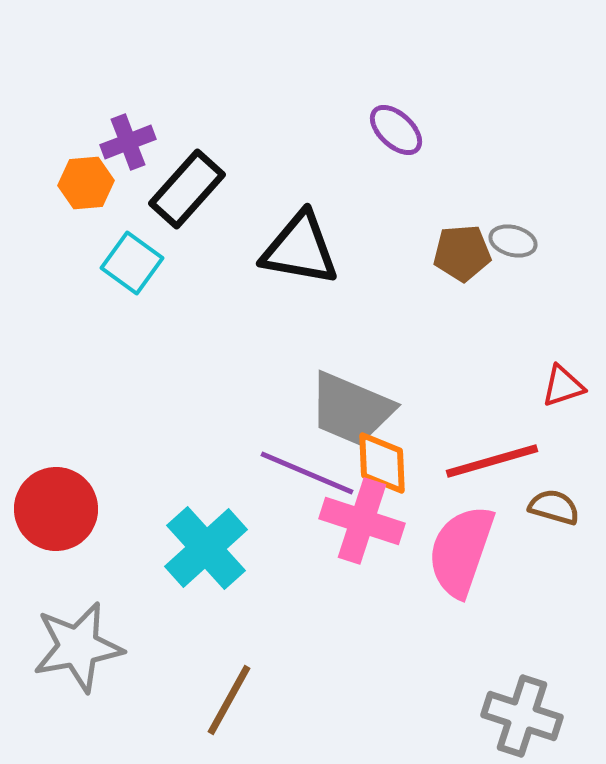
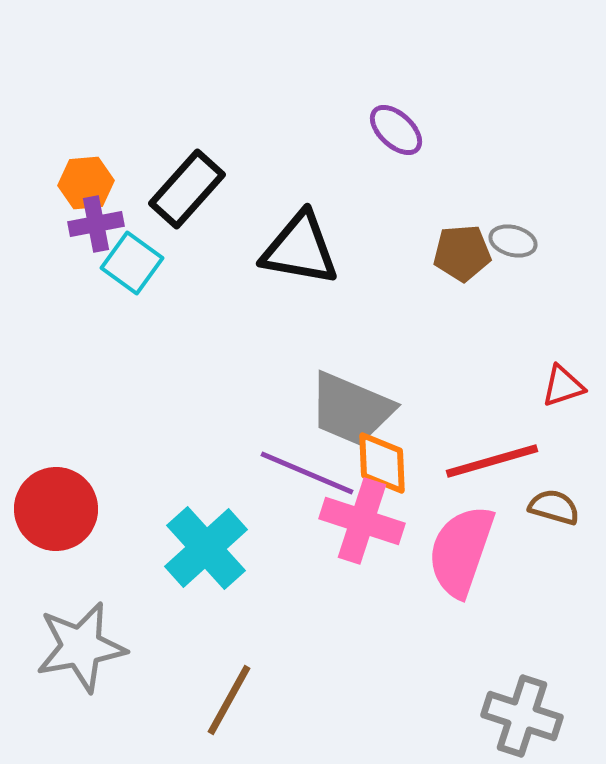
purple cross: moved 32 px left, 82 px down; rotated 10 degrees clockwise
gray star: moved 3 px right
